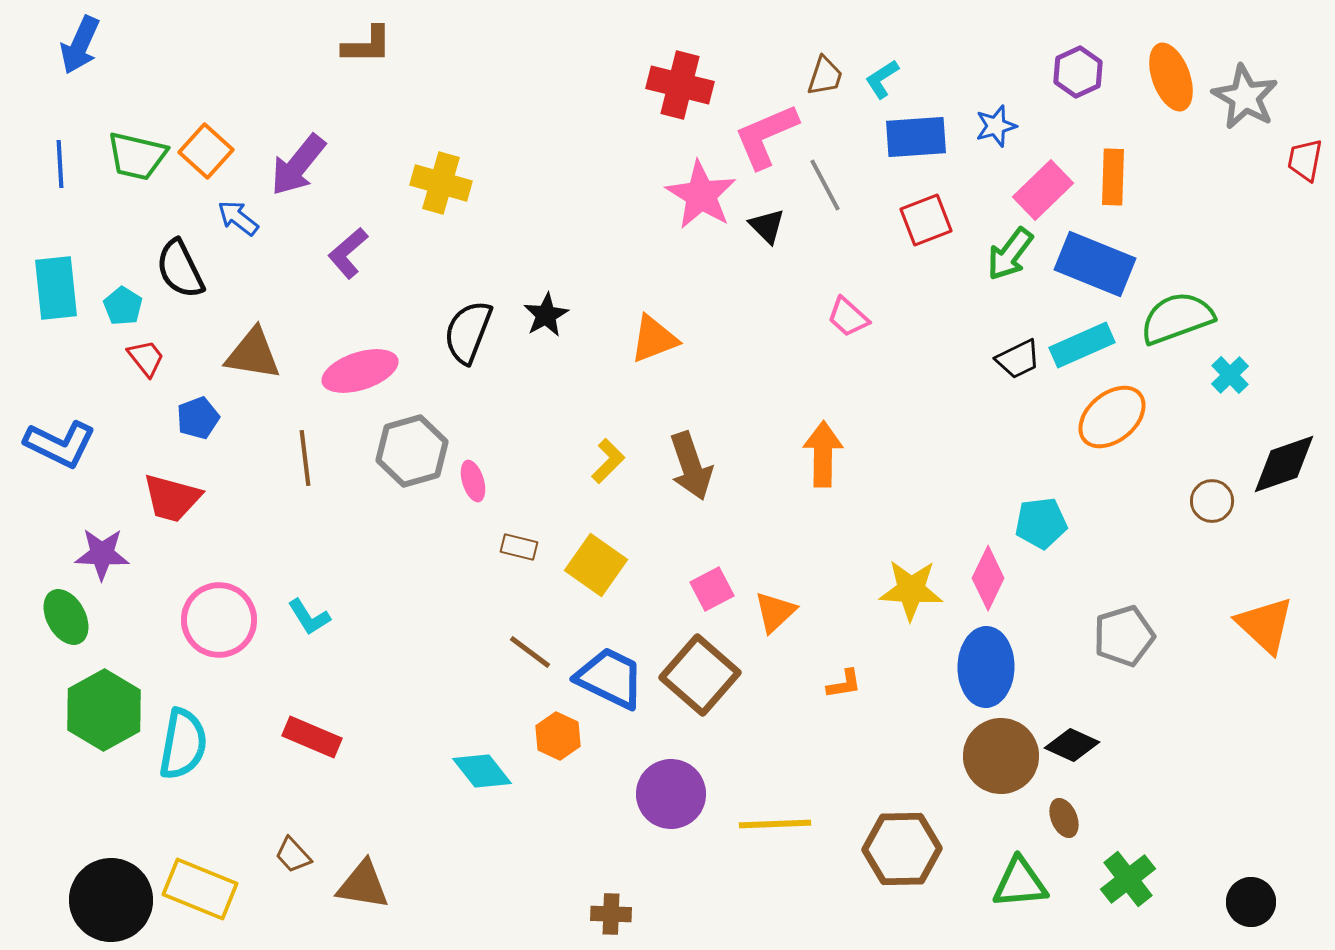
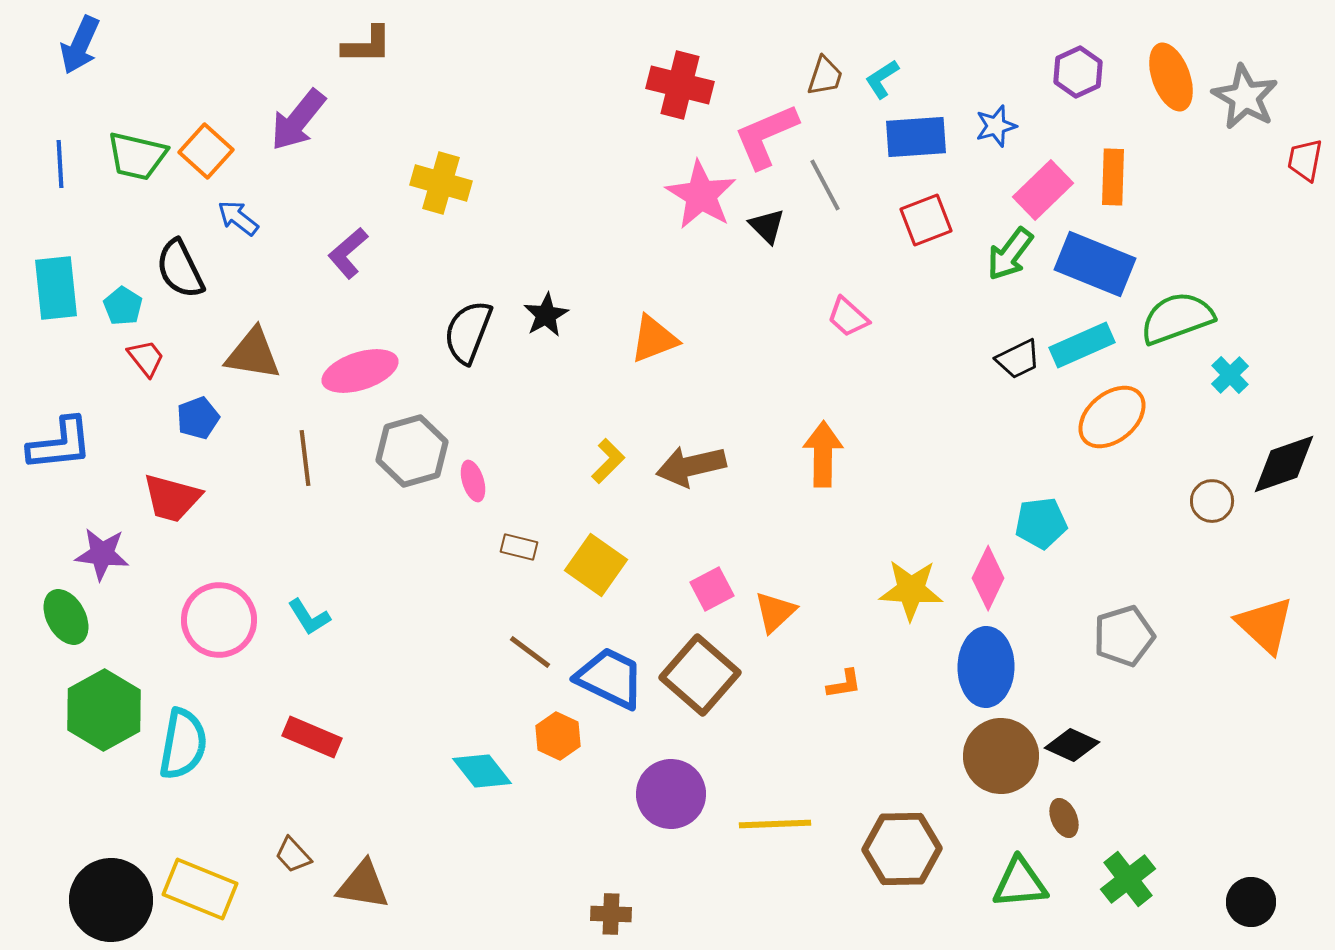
purple arrow at (298, 165): moved 45 px up
blue L-shape at (60, 444): rotated 32 degrees counterclockwise
brown arrow at (691, 466): rotated 96 degrees clockwise
purple star at (102, 554): rotated 4 degrees clockwise
